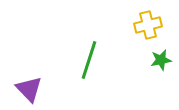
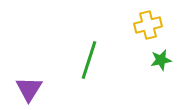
purple triangle: rotated 16 degrees clockwise
